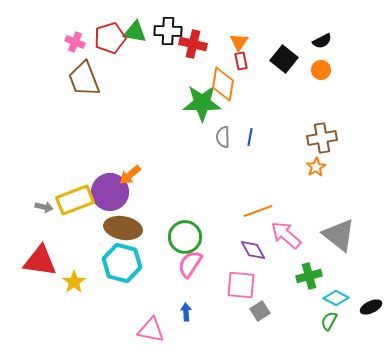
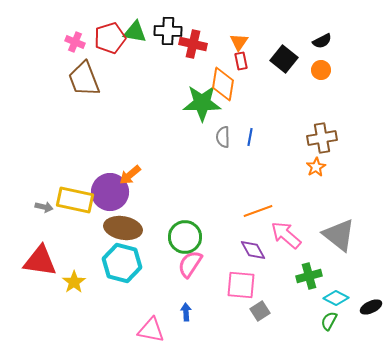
yellow rectangle: rotated 33 degrees clockwise
